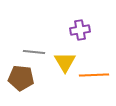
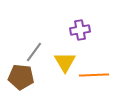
gray line: rotated 60 degrees counterclockwise
brown pentagon: moved 1 px up
